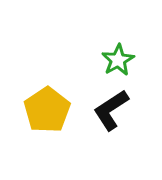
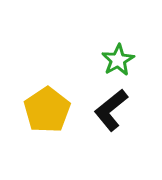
black L-shape: rotated 6 degrees counterclockwise
